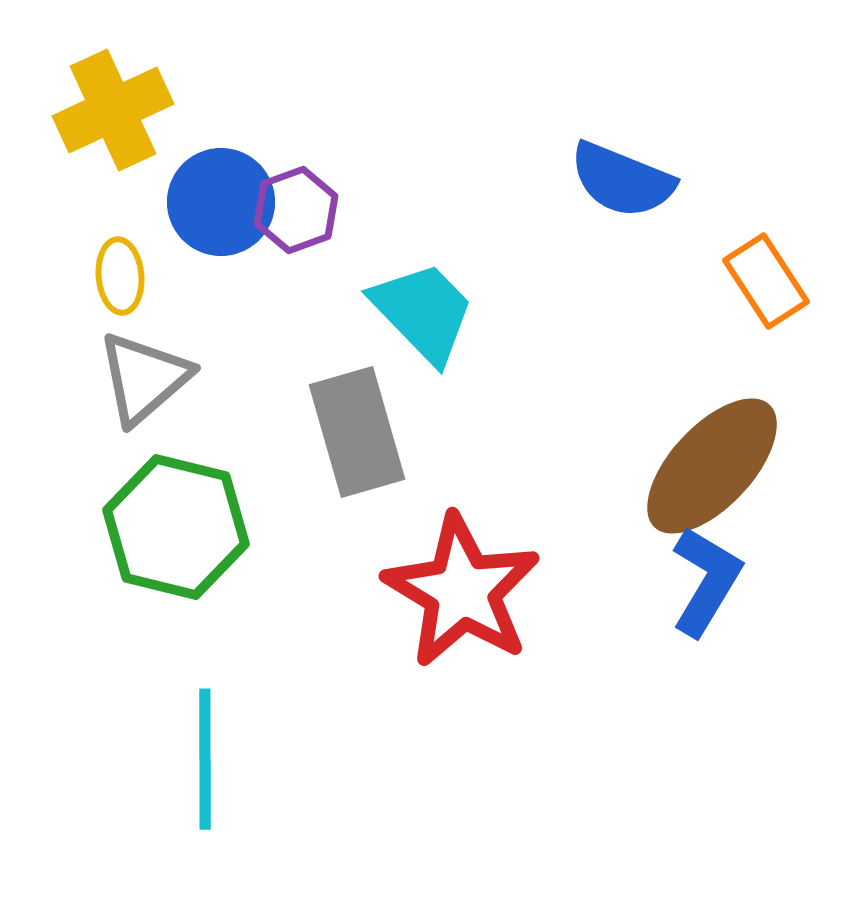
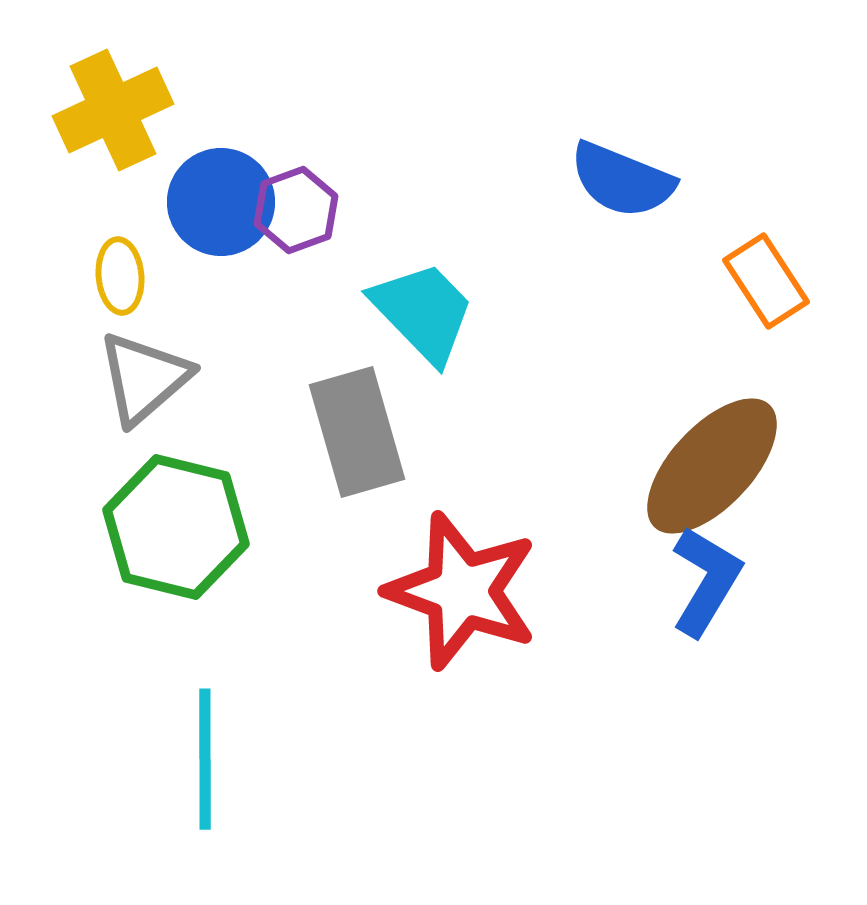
red star: rotated 11 degrees counterclockwise
